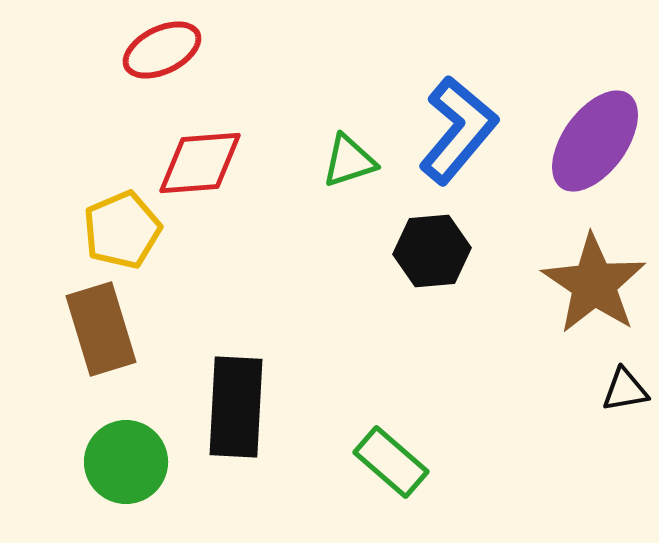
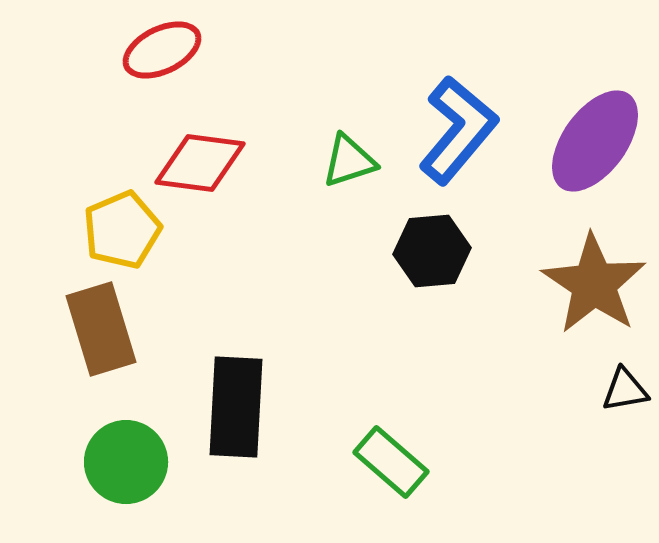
red diamond: rotated 12 degrees clockwise
